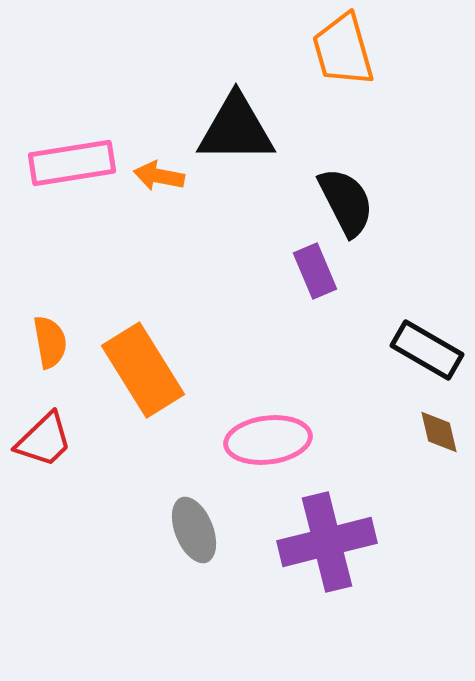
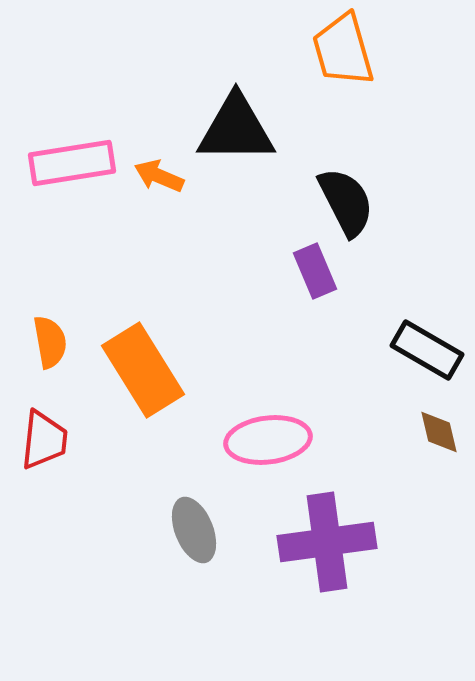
orange arrow: rotated 12 degrees clockwise
red trapezoid: rotated 40 degrees counterclockwise
purple cross: rotated 6 degrees clockwise
